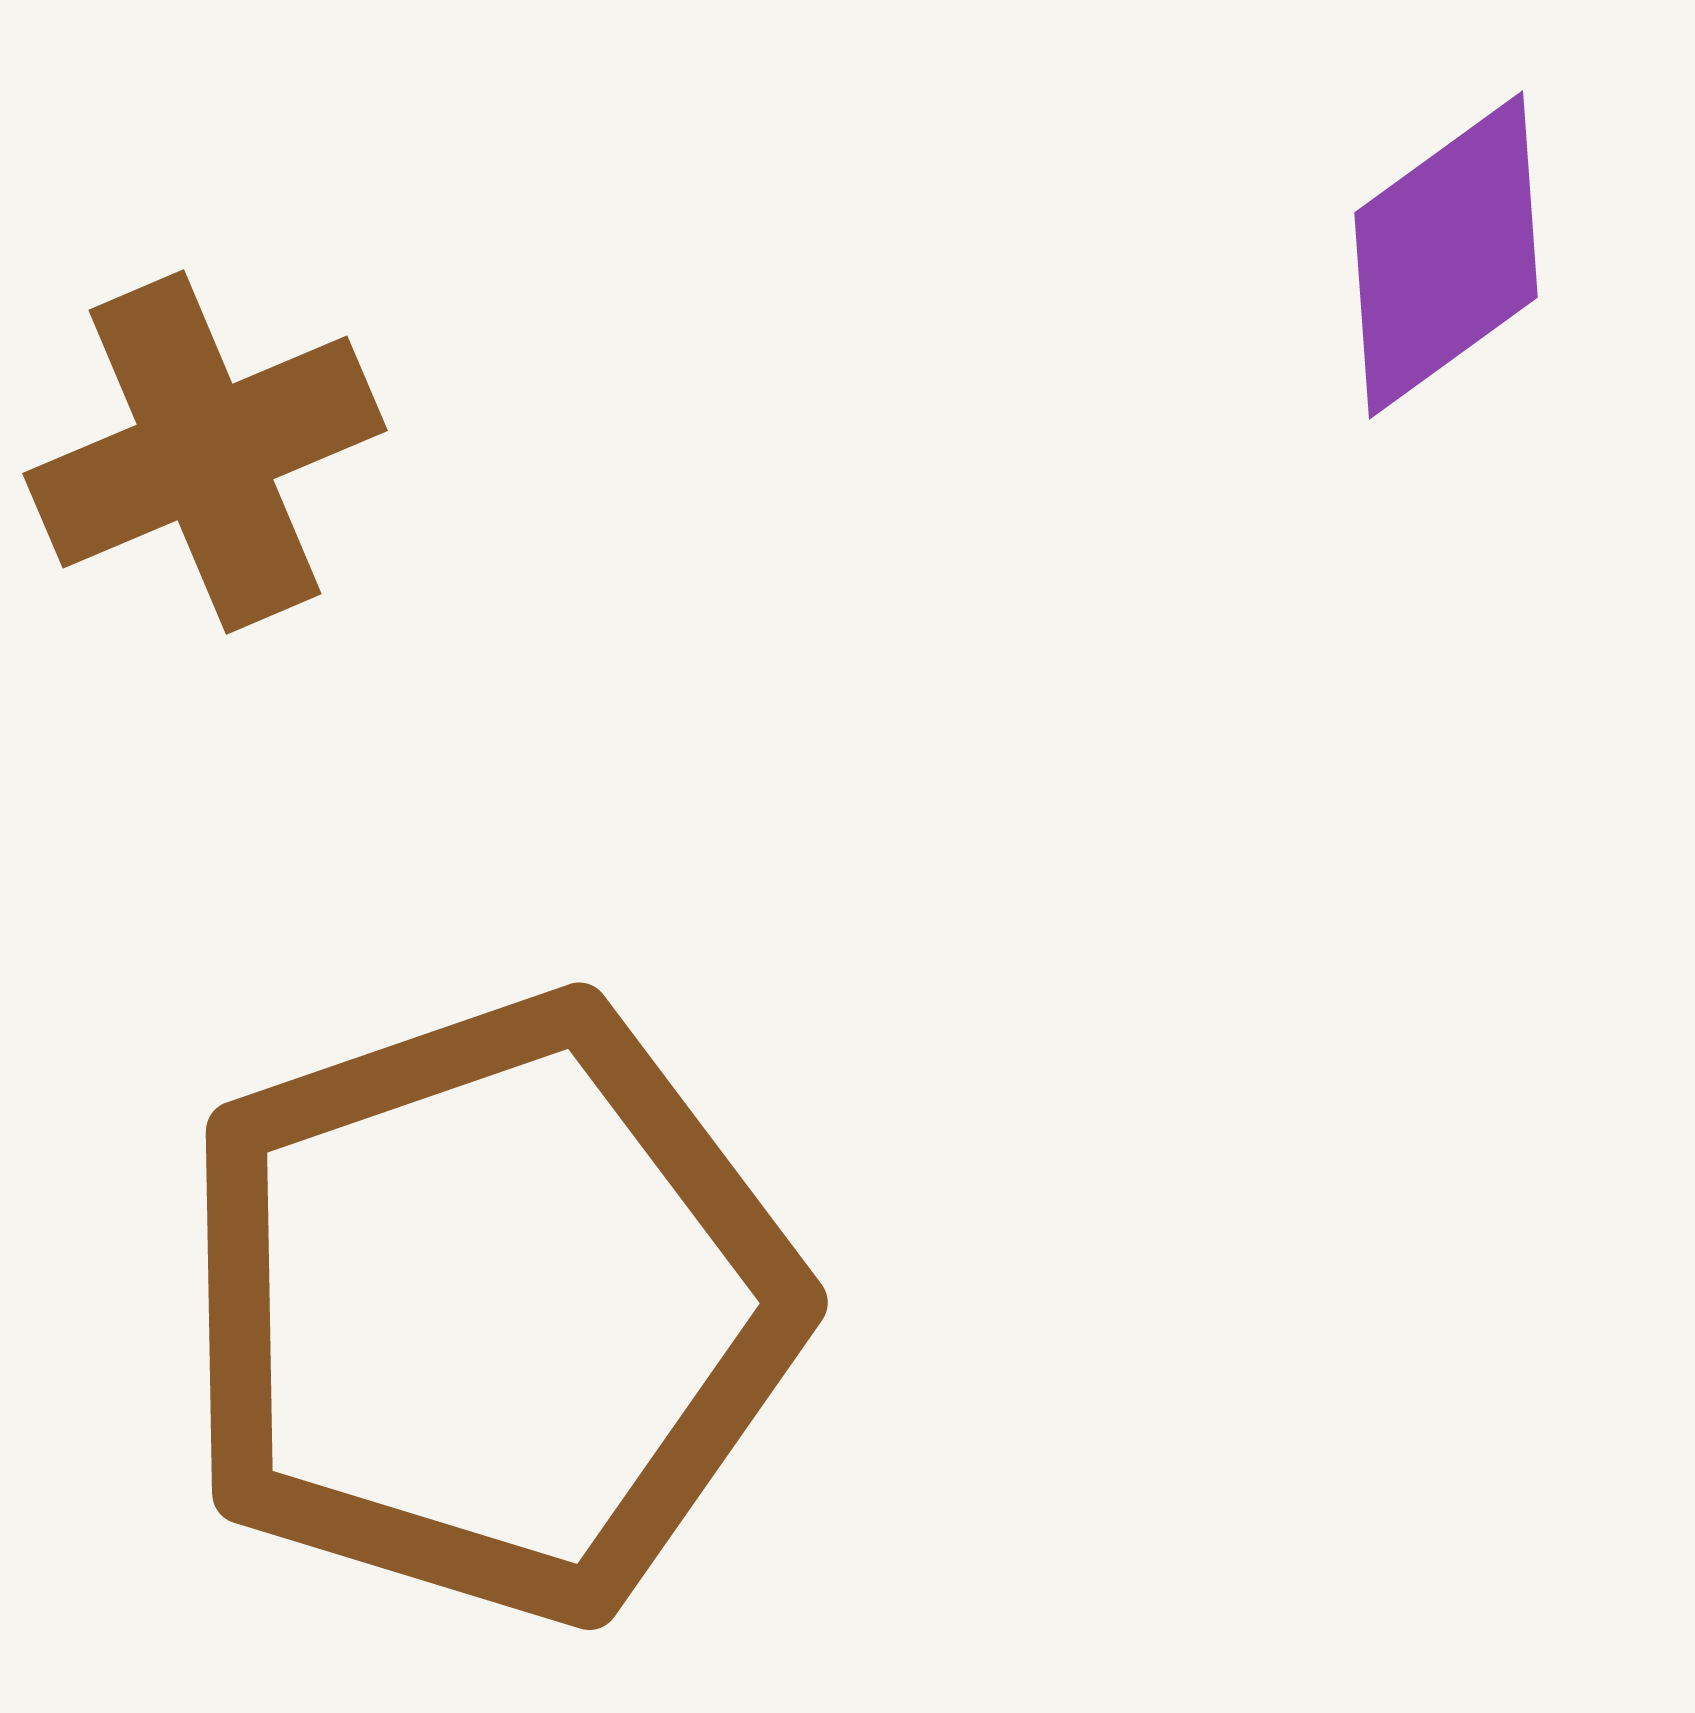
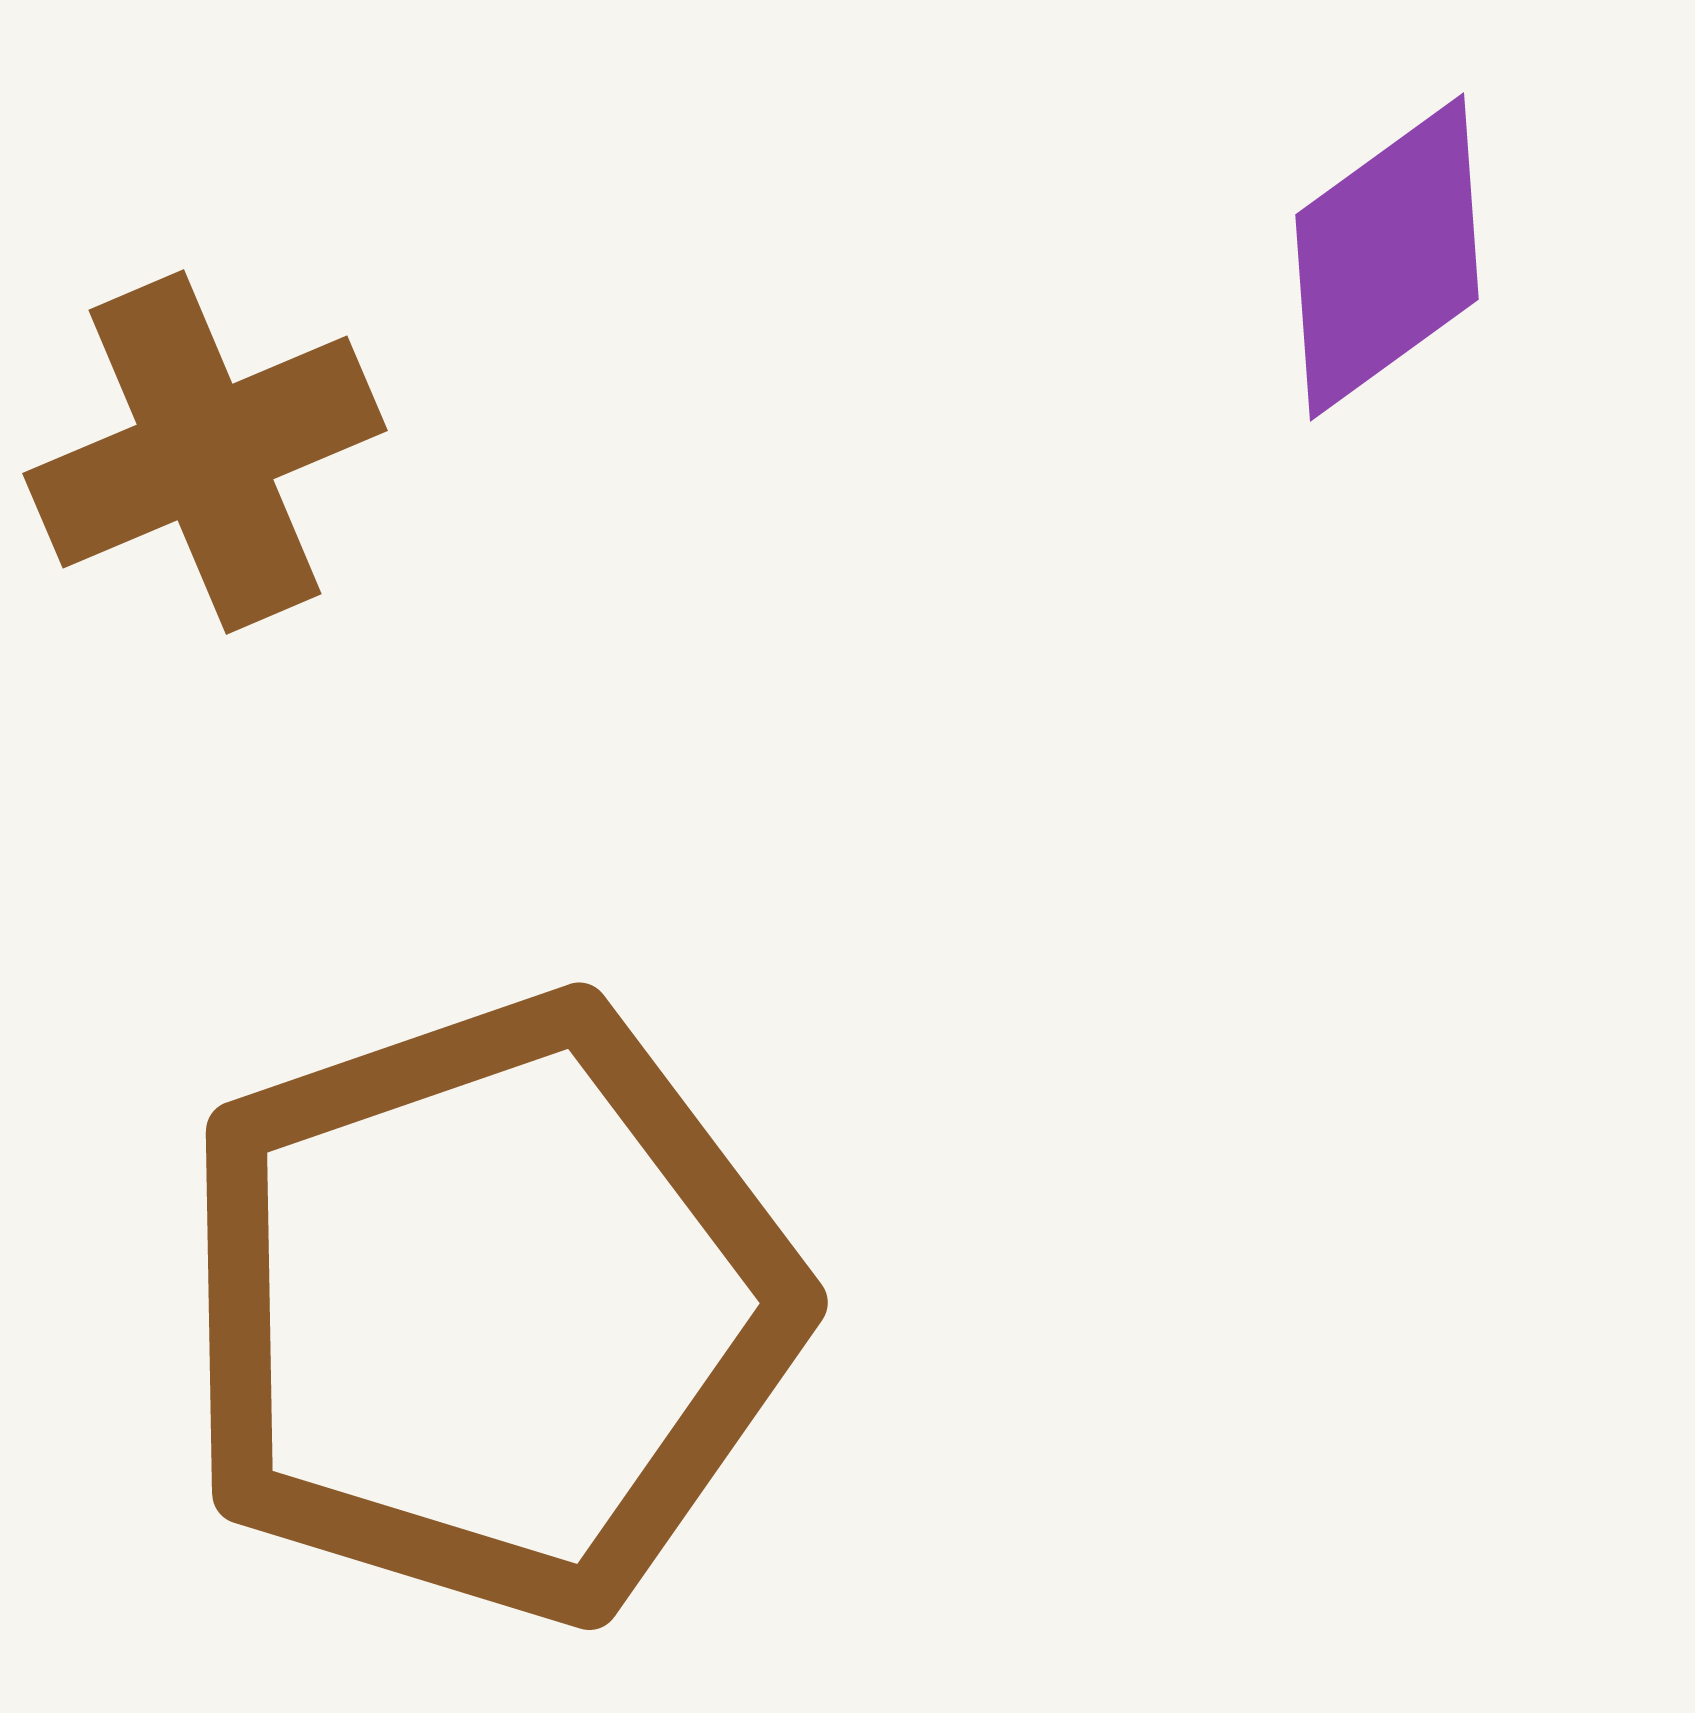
purple diamond: moved 59 px left, 2 px down
